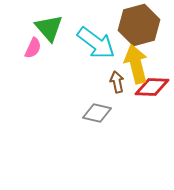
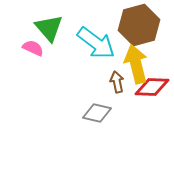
pink semicircle: rotated 90 degrees counterclockwise
